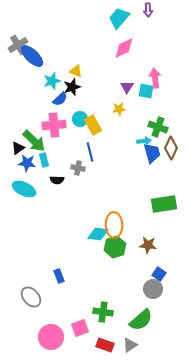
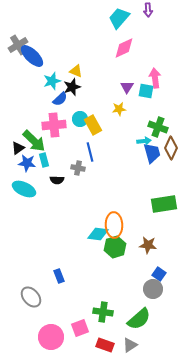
green semicircle at (141, 320): moved 2 px left, 1 px up
